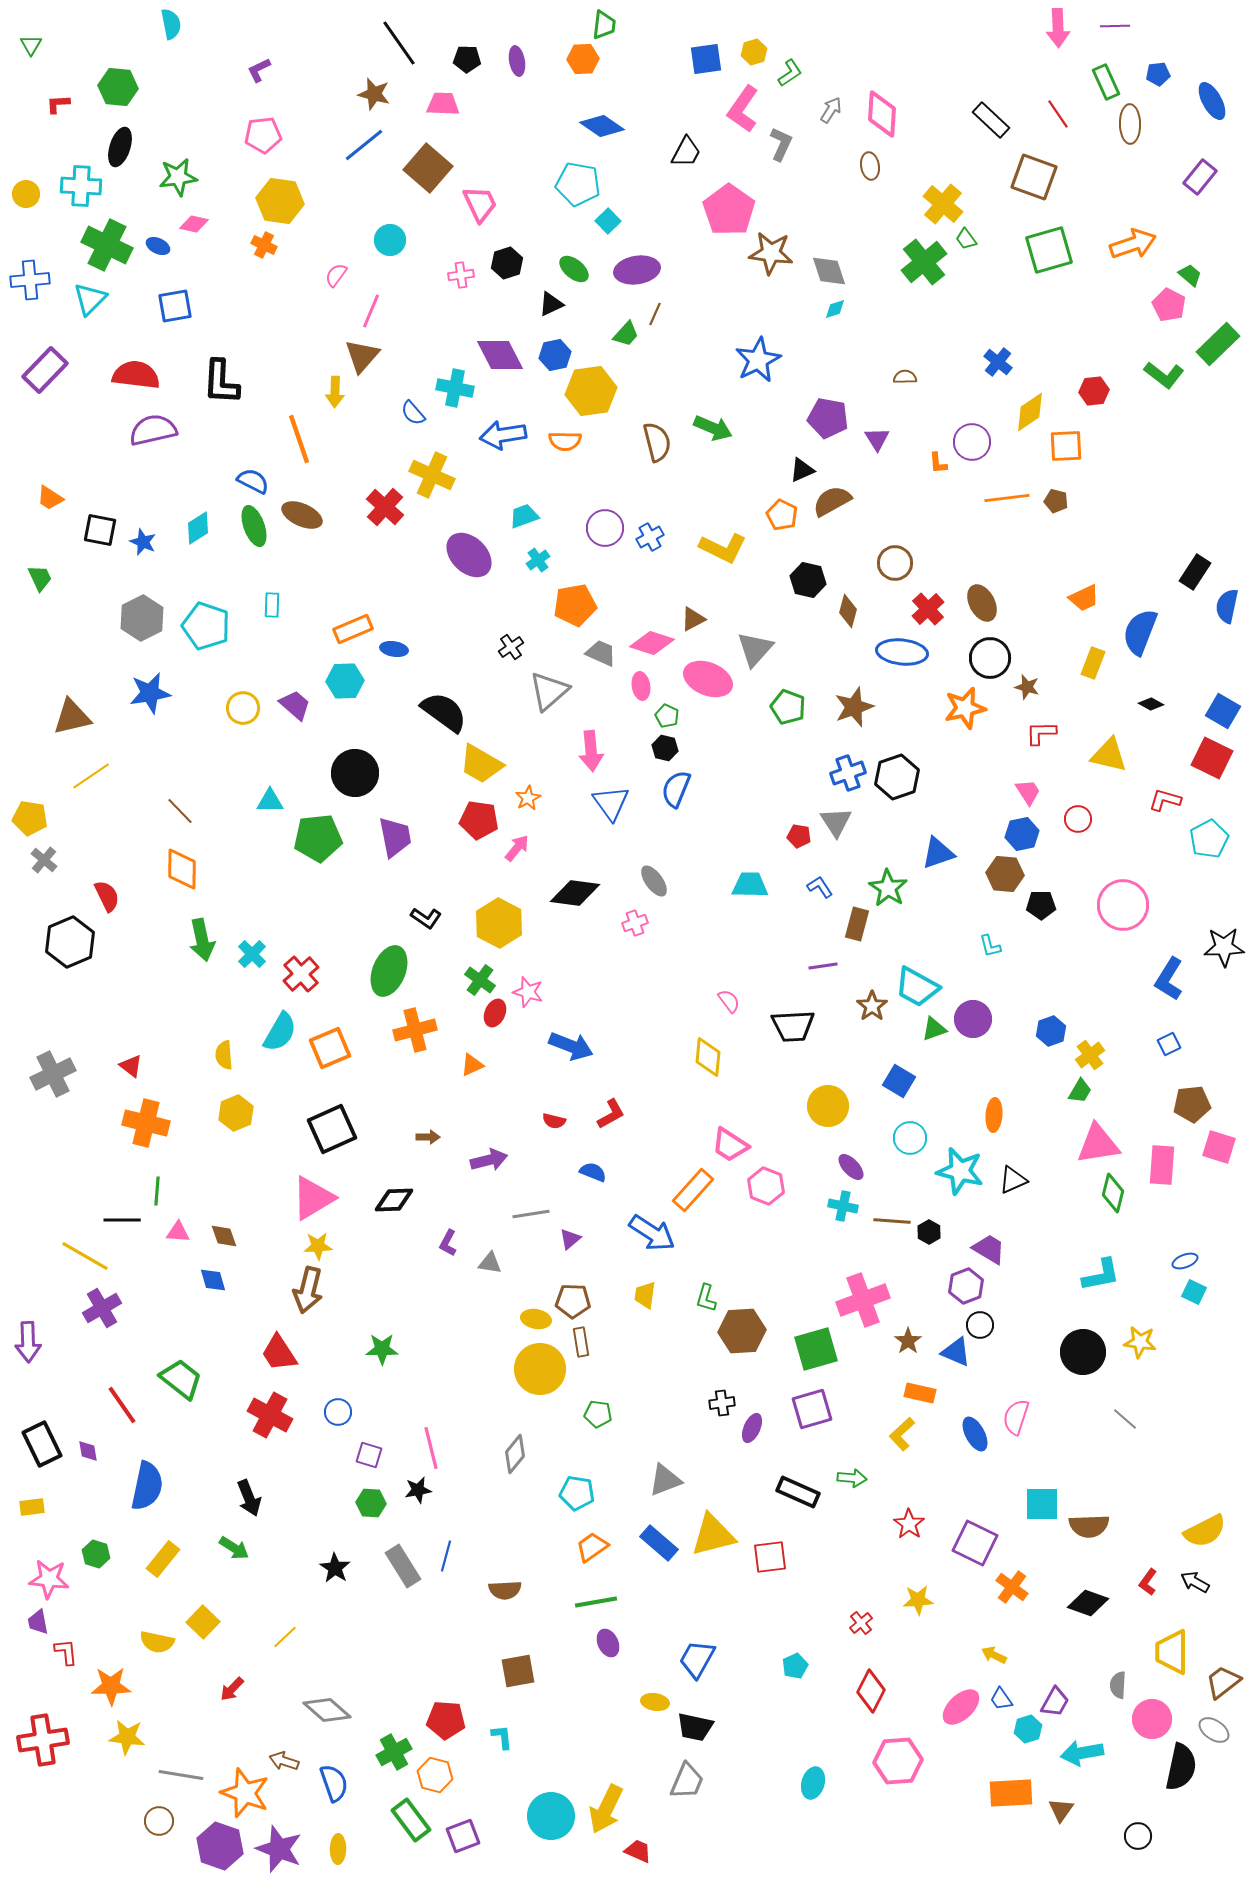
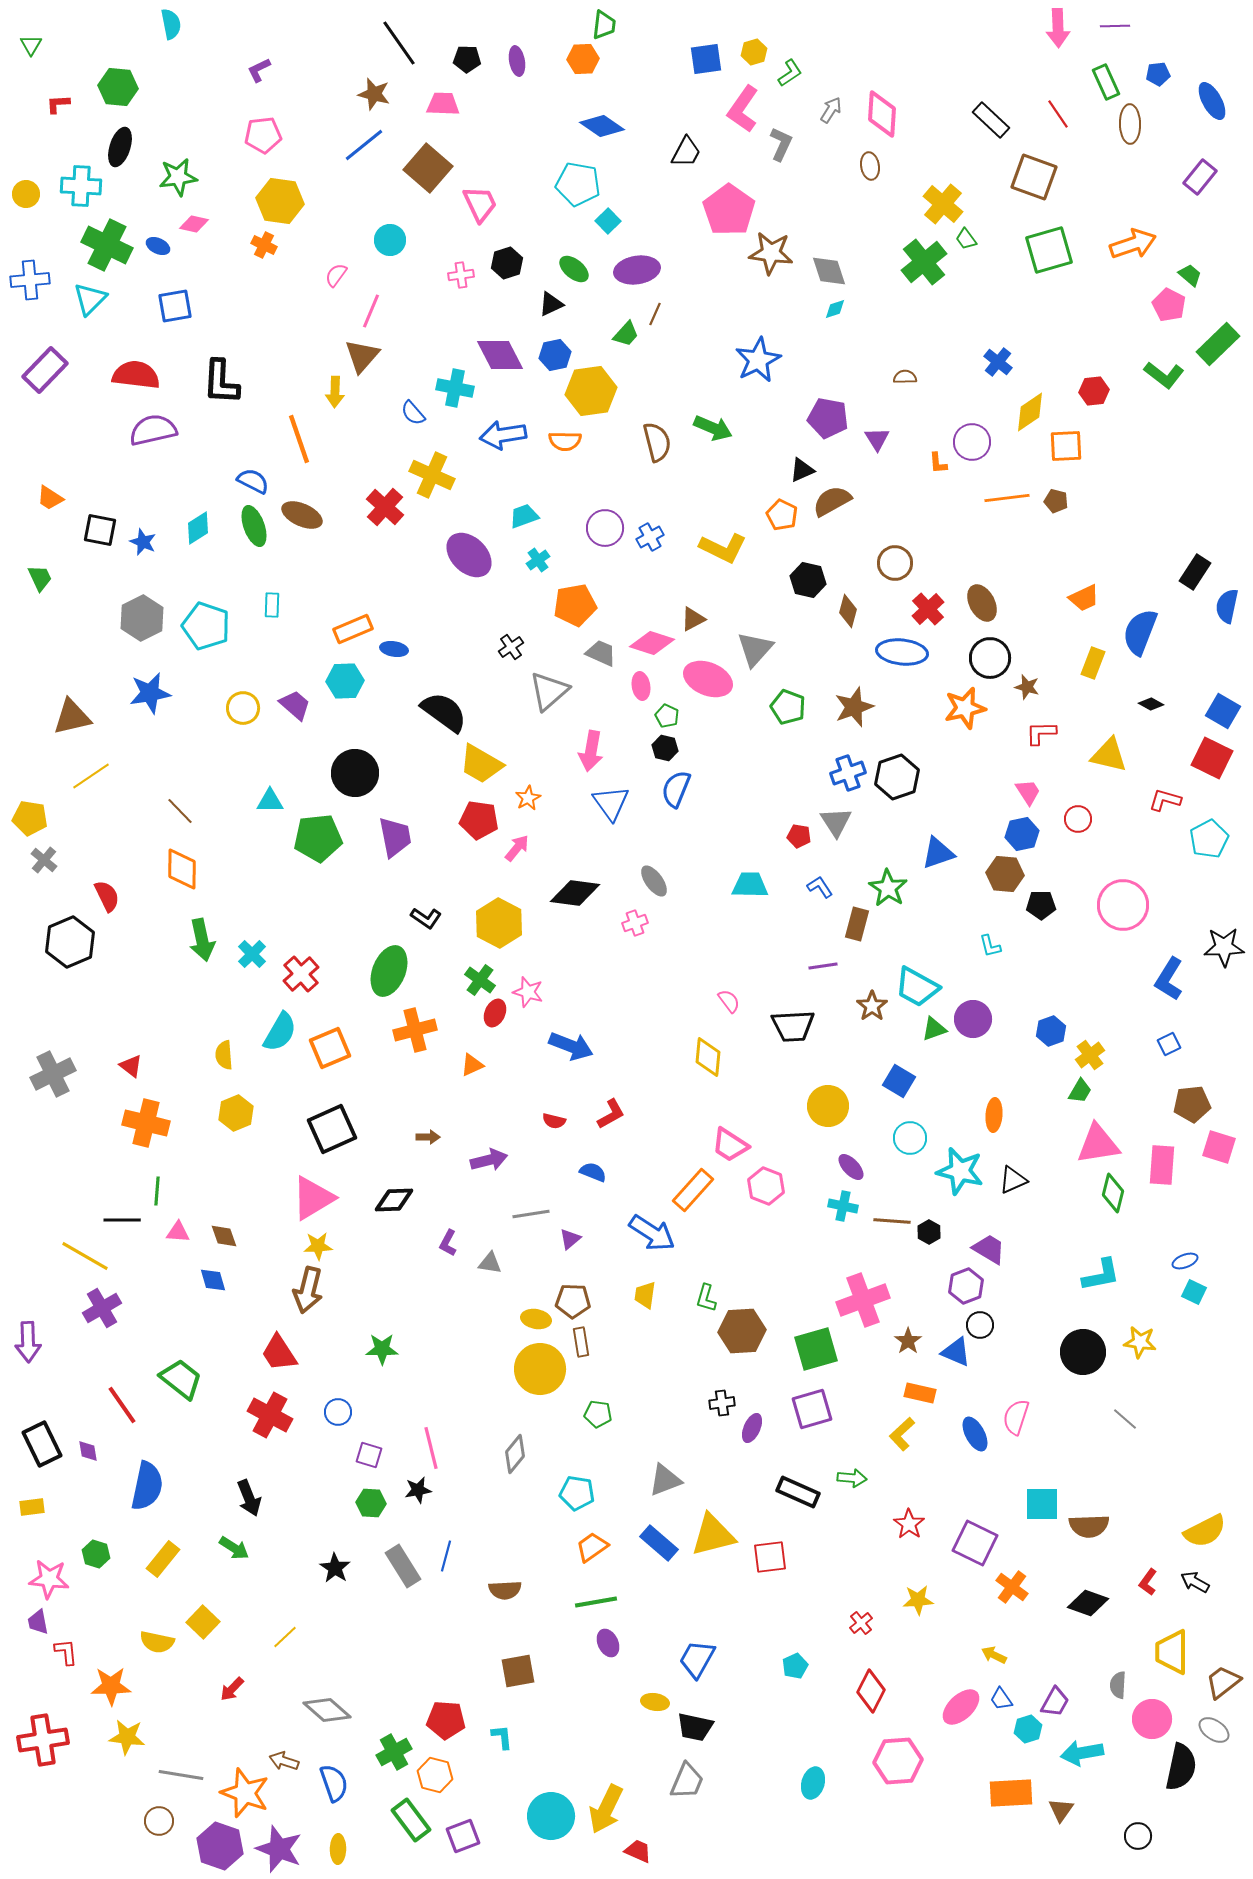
pink arrow at (591, 751): rotated 15 degrees clockwise
